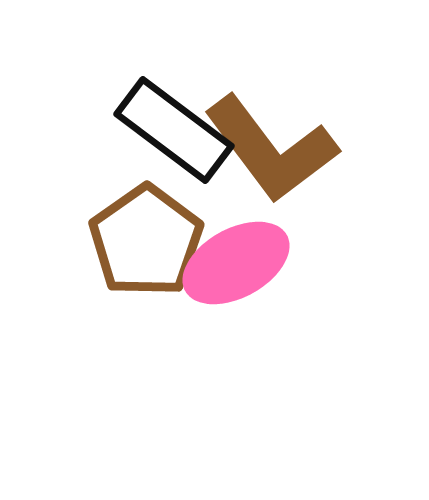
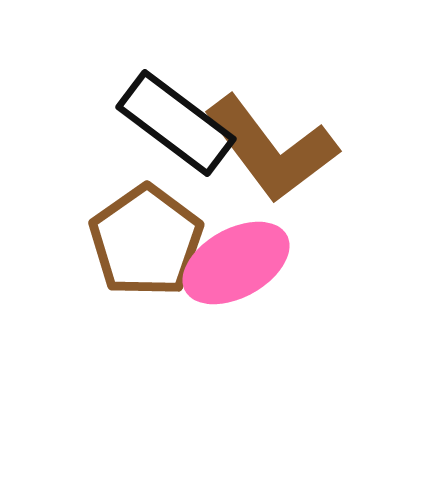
black rectangle: moved 2 px right, 7 px up
